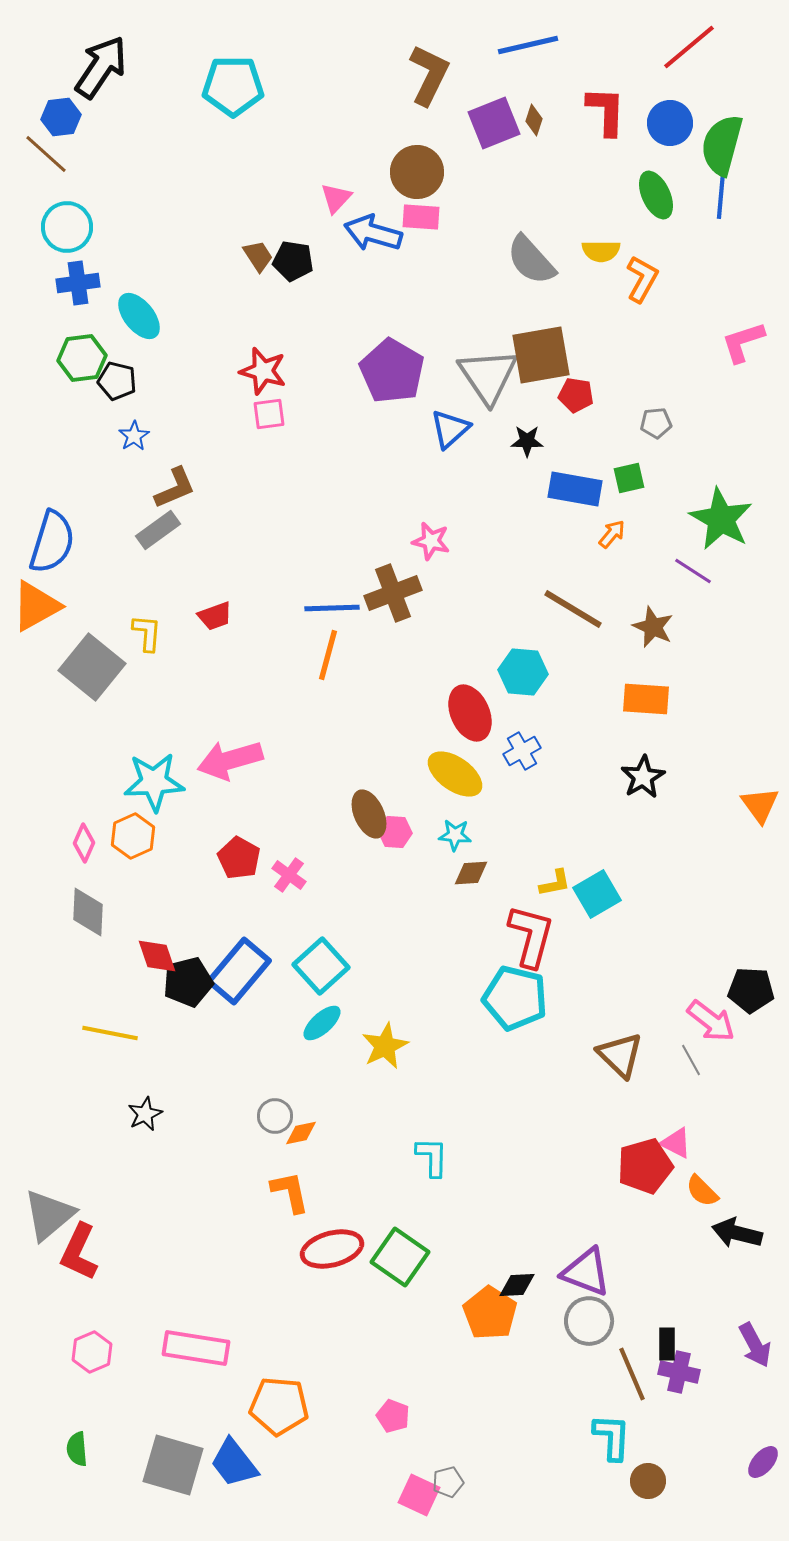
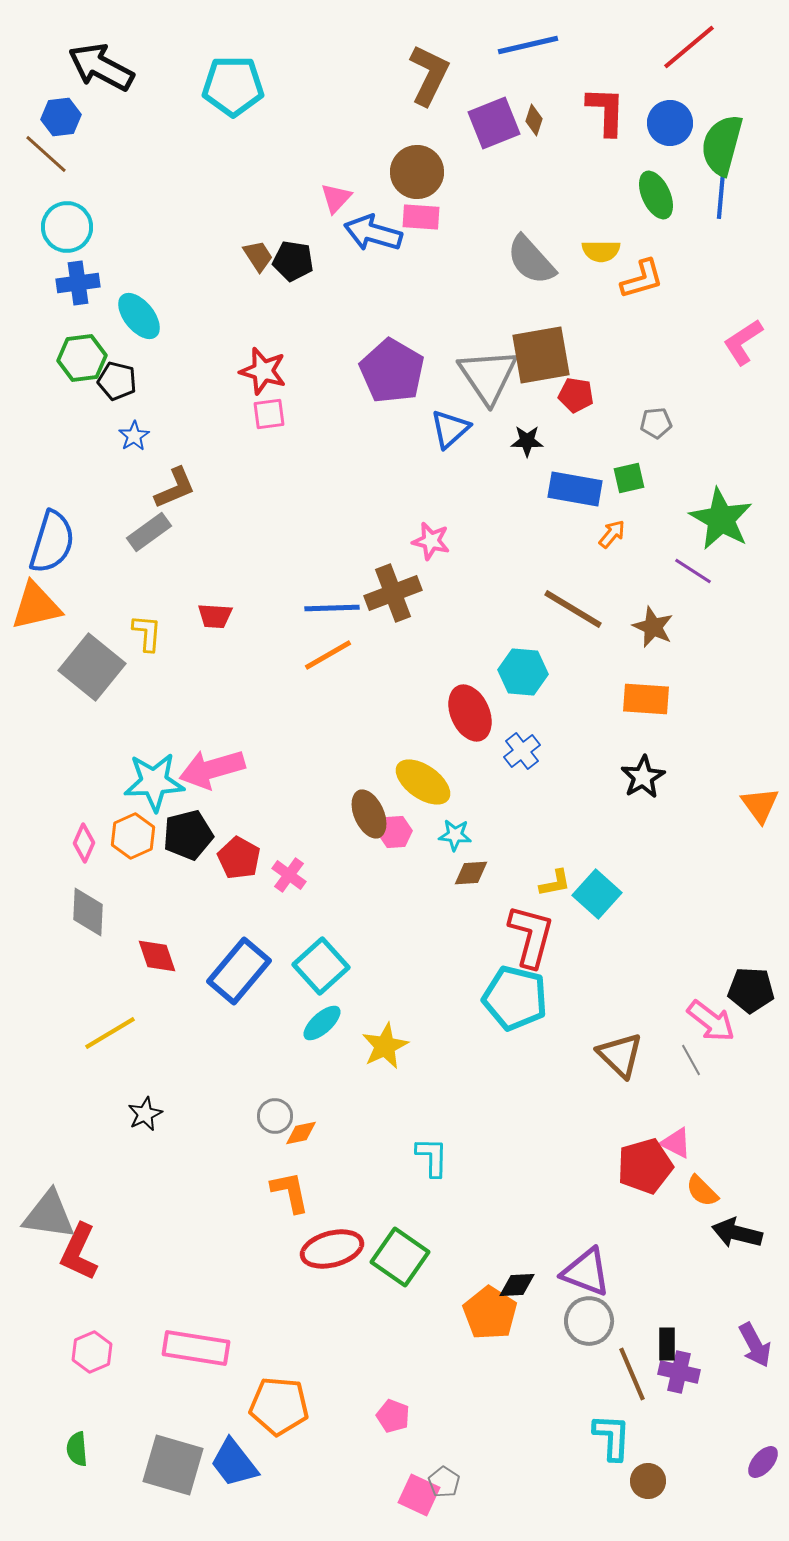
black arrow at (101, 67): rotated 96 degrees counterclockwise
orange L-shape at (642, 279): rotated 45 degrees clockwise
pink L-shape at (743, 342): rotated 15 degrees counterclockwise
gray rectangle at (158, 530): moved 9 px left, 2 px down
orange triangle at (36, 606): rotated 16 degrees clockwise
red trapezoid at (215, 616): rotated 24 degrees clockwise
orange line at (328, 655): rotated 45 degrees clockwise
blue cross at (522, 751): rotated 9 degrees counterclockwise
pink arrow at (230, 760): moved 18 px left, 9 px down
yellow ellipse at (455, 774): moved 32 px left, 8 px down
pink hexagon at (395, 832): rotated 8 degrees counterclockwise
cyan square at (597, 894): rotated 18 degrees counterclockwise
black pentagon at (188, 982): moved 147 px up
yellow line at (110, 1033): rotated 42 degrees counterclockwise
gray triangle at (49, 1215): rotated 48 degrees clockwise
gray pentagon at (448, 1482): moved 4 px left; rotated 24 degrees counterclockwise
